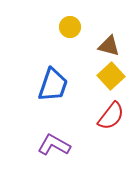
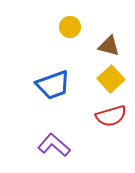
yellow square: moved 3 px down
blue trapezoid: rotated 51 degrees clockwise
red semicircle: rotated 36 degrees clockwise
purple L-shape: rotated 12 degrees clockwise
